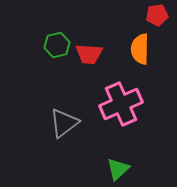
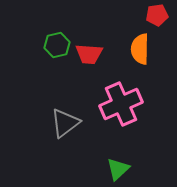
gray triangle: moved 1 px right
